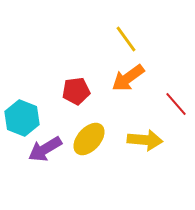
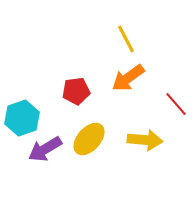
yellow line: rotated 8 degrees clockwise
cyan hexagon: rotated 20 degrees clockwise
